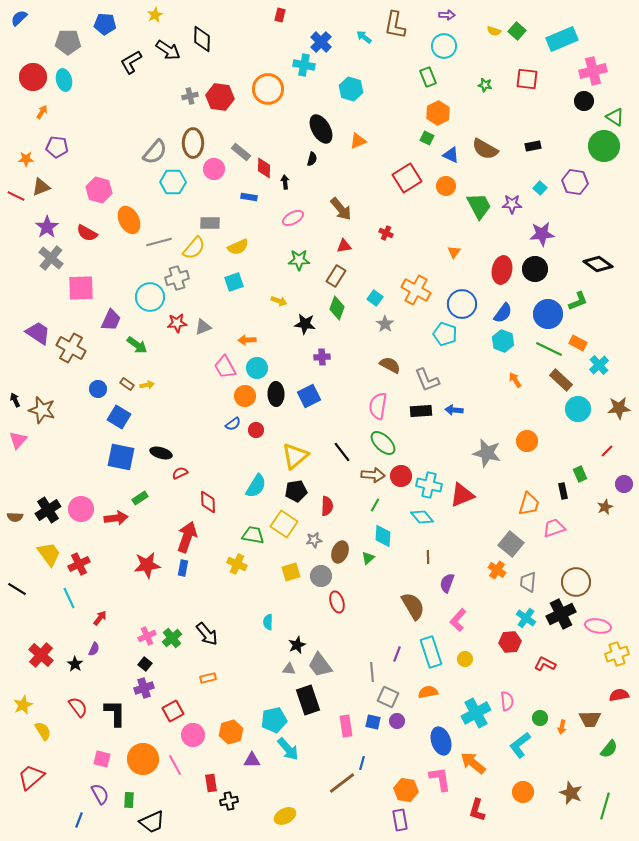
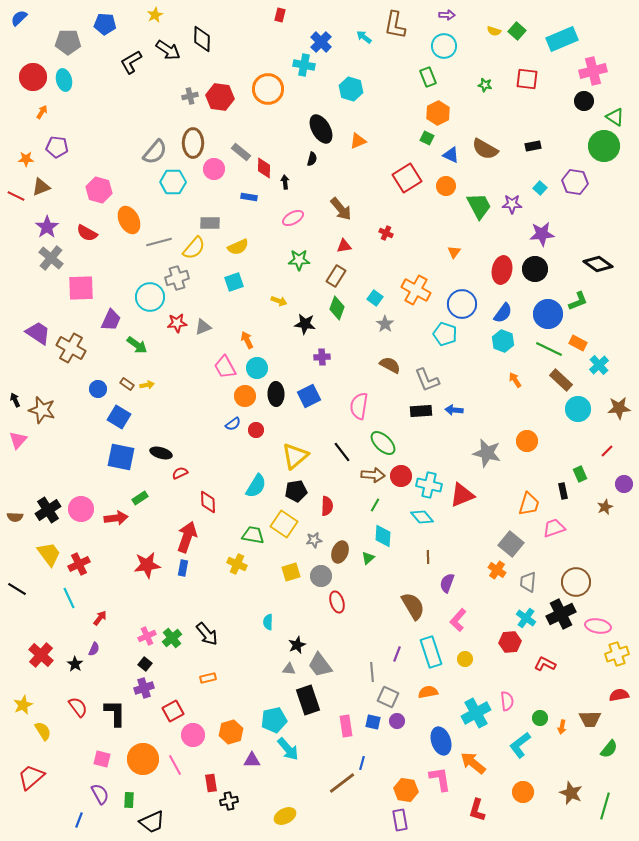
orange arrow at (247, 340): rotated 66 degrees clockwise
pink semicircle at (378, 406): moved 19 px left
